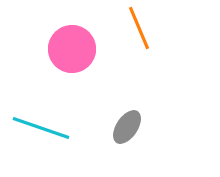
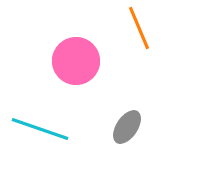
pink circle: moved 4 px right, 12 px down
cyan line: moved 1 px left, 1 px down
